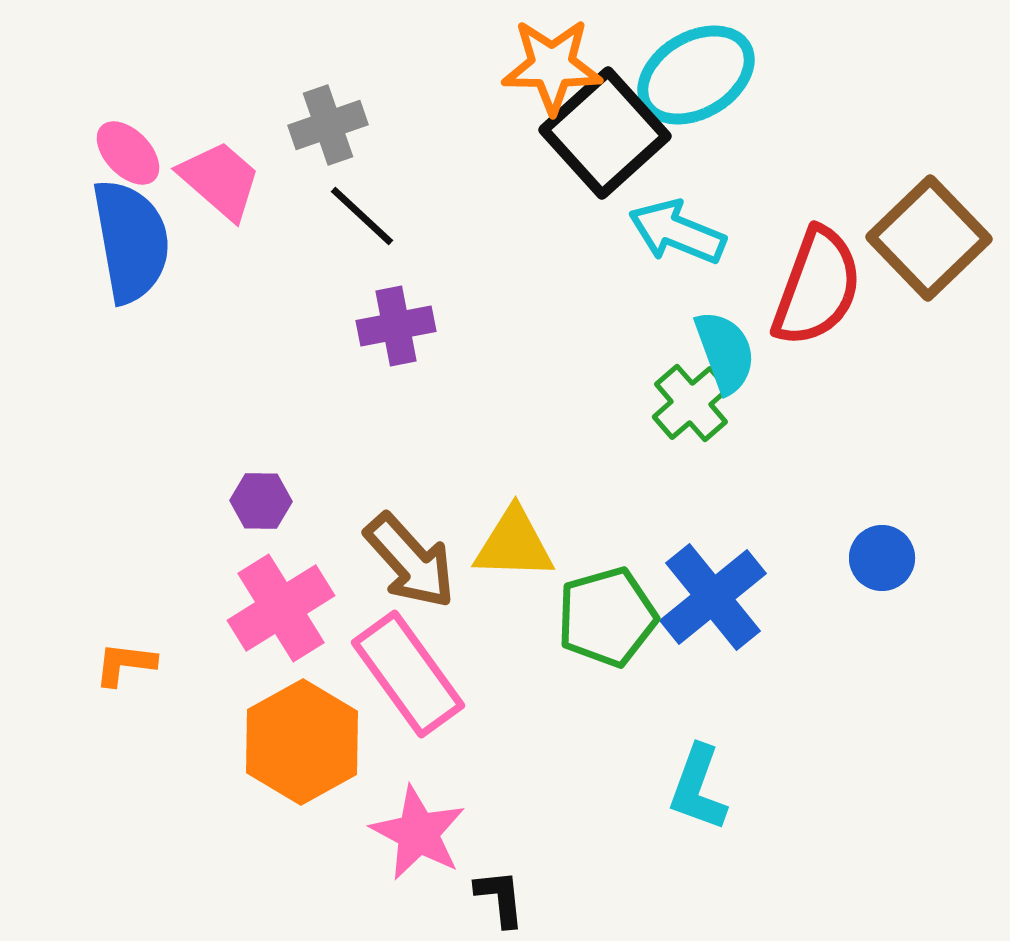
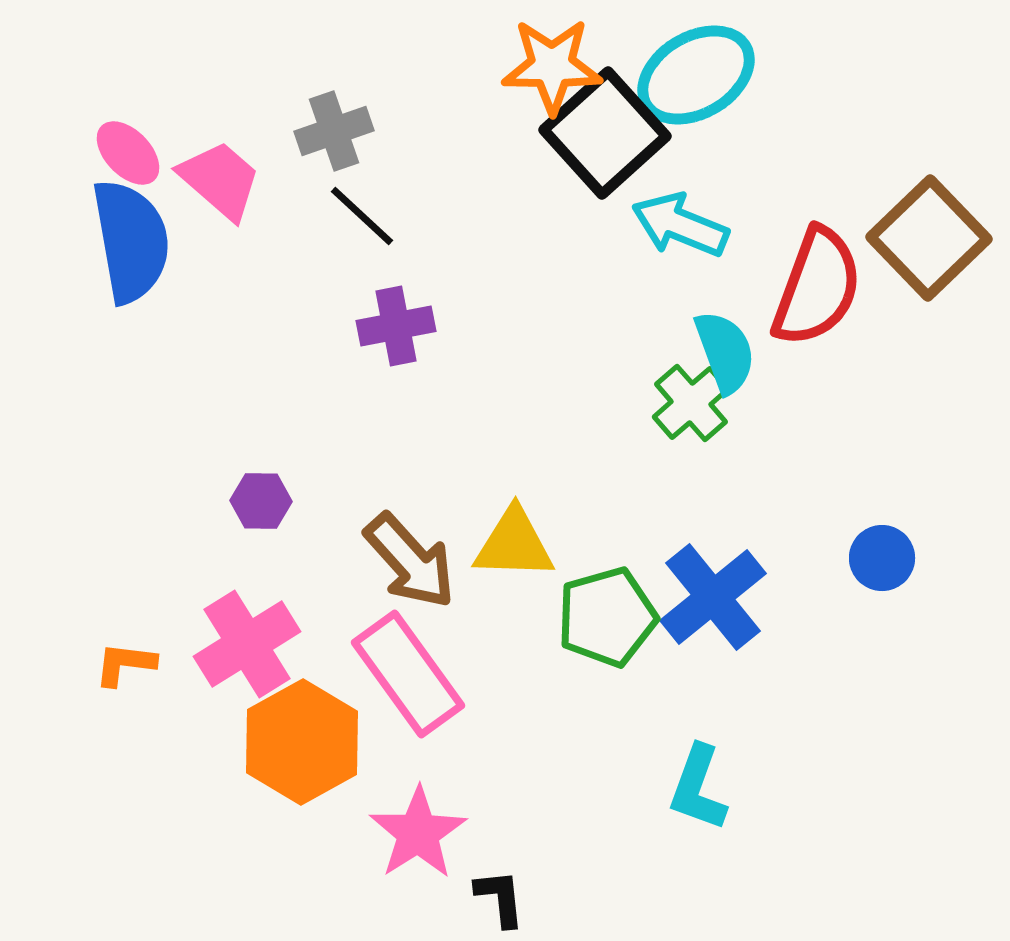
gray cross: moved 6 px right, 6 px down
cyan arrow: moved 3 px right, 7 px up
pink cross: moved 34 px left, 36 px down
pink star: rotated 12 degrees clockwise
